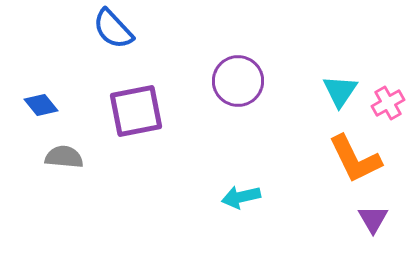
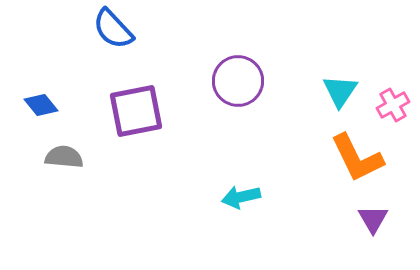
pink cross: moved 5 px right, 2 px down
orange L-shape: moved 2 px right, 1 px up
